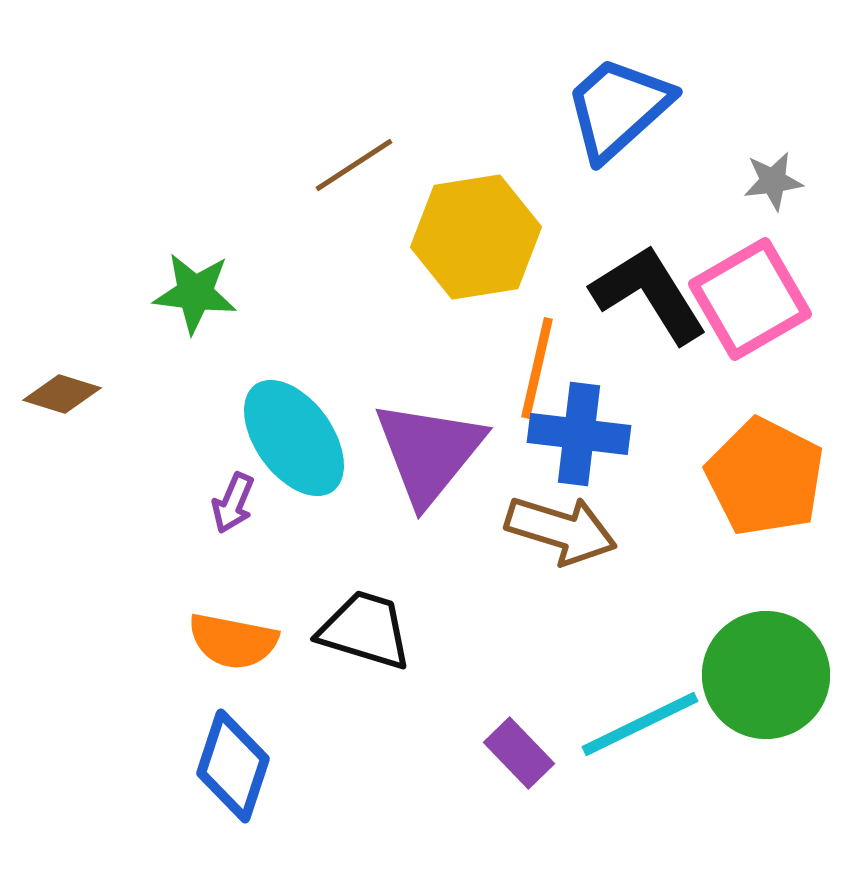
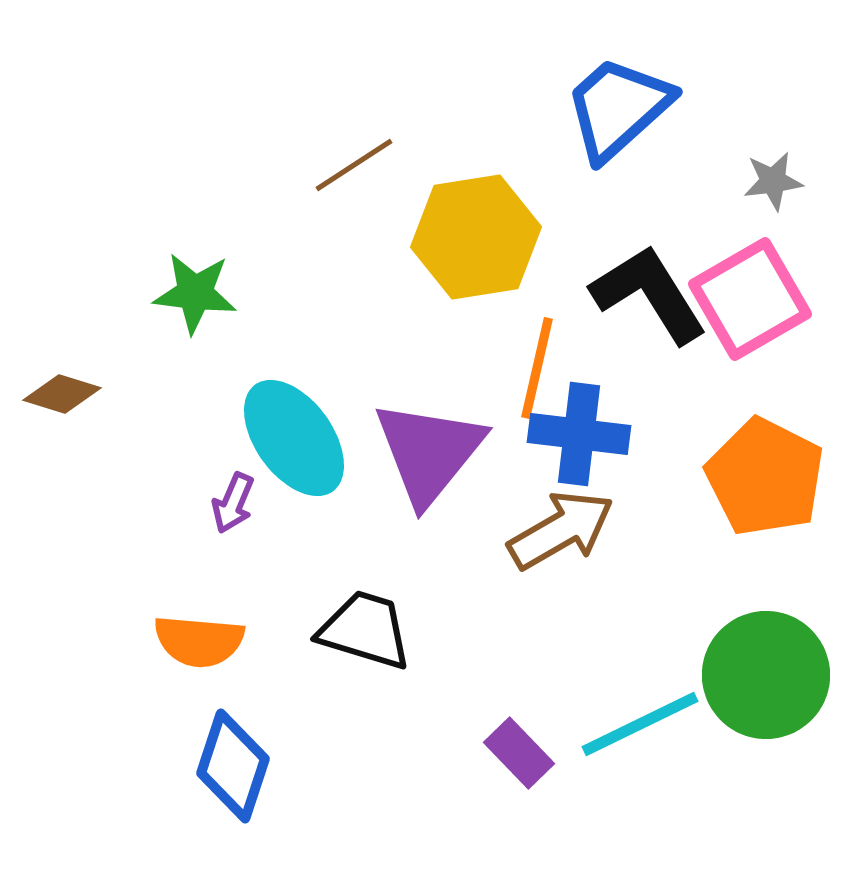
brown arrow: rotated 47 degrees counterclockwise
orange semicircle: moved 34 px left; rotated 6 degrees counterclockwise
